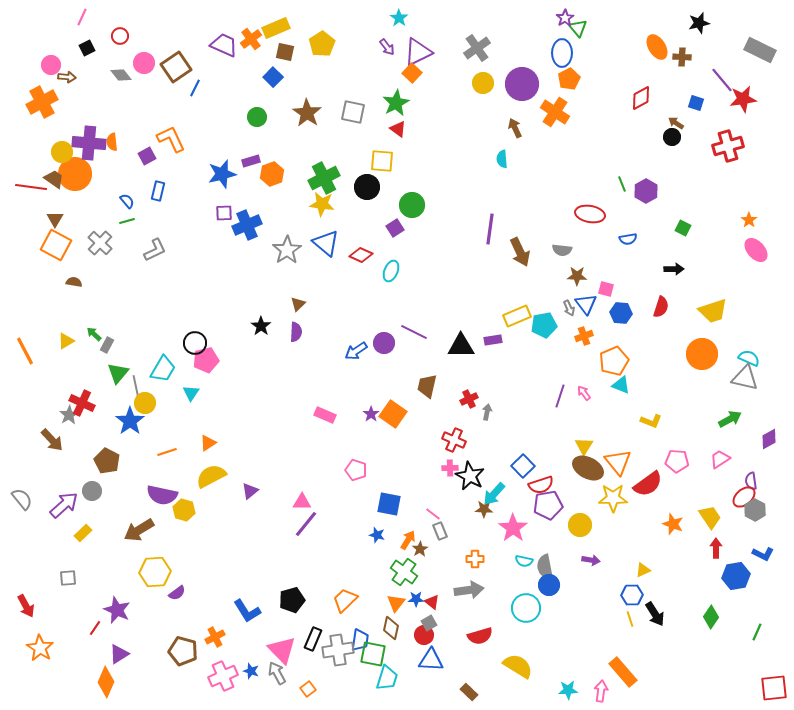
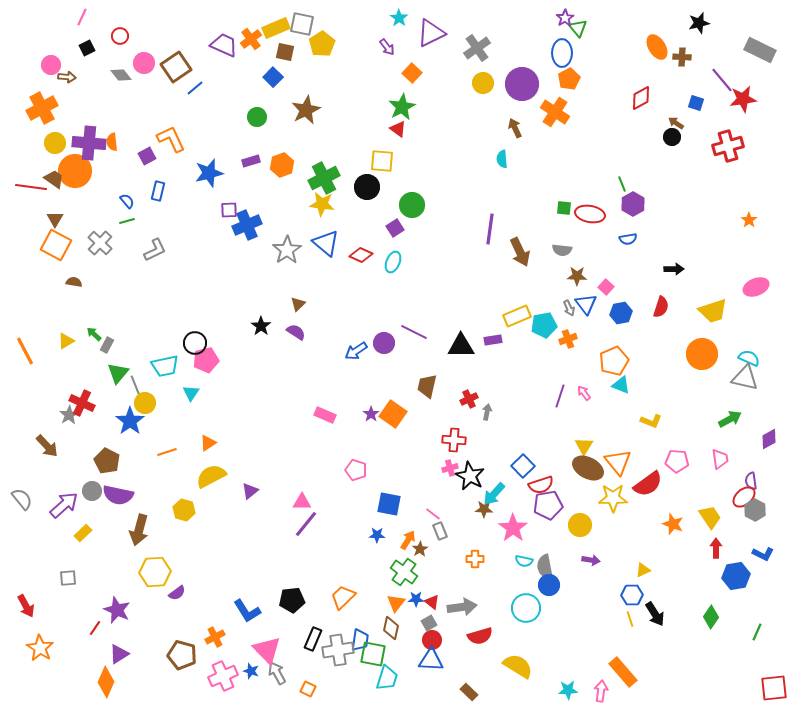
purple triangle at (418, 52): moved 13 px right, 19 px up
blue line at (195, 88): rotated 24 degrees clockwise
orange cross at (42, 102): moved 6 px down
green star at (396, 103): moved 6 px right, 4 px down
gray square at (353, 112): moved 51 px left, 88 px up
brown star at (307, 113): moved 1 px left, 3 px up; rotated 12 degrees clockwise
yellow circle at (62, 152): moved 7 px left, 9 px up
orange circle at (75, 174): moved 3 px up
blue star at (222, 174): moved 13 px left, 1 px up
orange hexagon at (272, 174): moved 10 px right, 9 px up
purple hexagon at (646, 191): moved 13 px left, 13 px down
purple square at (224, 213): moved 5 px right, 3 px up
green square at (683, 228): moved 119 px left, 20 px up; rotated 21 degrees counterclockwise
pink ellipse at (756, 250): moved 37 px down; rotated 70 degrees counterclockwise
cyan ellipse at (391, 271): moved 2 px right, 9 px up
pink square at (606, 289): moved 2 px up; rotated 28 degrees clockwise
blue hexagon at (621, 313): rotated 15 degrees counterclockwise
purple semicircle at (296, 332): rotated 60 degrees counterclockwise
orange cross at (584, 336): moved 16 px left, 3 px down
cyan trapezoid at (163, 369): moved 2 px right, 3 px up; rotated 48 degrees clockwise
gray line at (136, 387): rotated 10 degrees counterclockwise
brown arrow at (52, 440): moved 5 px left, 6 px down
red cross at (454, 440): rotated 20 degrees counterclockwise
pink trapezoid at (720, 459): rotated 115 degrees clockwise
pink cross at (450, 468): rotated 14 degrees counterclockwise
purple semicircle at (162, 495): moved 44 px left
brown arrow at (139, 530): rotated 44 degrees counterclockwise
blue star at (377, 535): rotated 14 degrees counterclockwise
gray arrow at (469, 590): moved 7 px left, 17 px down
black pentagon at (292, 600): rotated 10 degrees clockwise
orange trapezoid at (345, 600): moved 2 px left, 3 px up
red circle at (424, 635): moved 8 px right, 5 px down
pink triangle at (282, 650): moved 15 px left
brown pentagon at (183, 651): moved 1 px left, 4 px down
orange square at (308, 689): rotated 28 degrees counterclockwise
